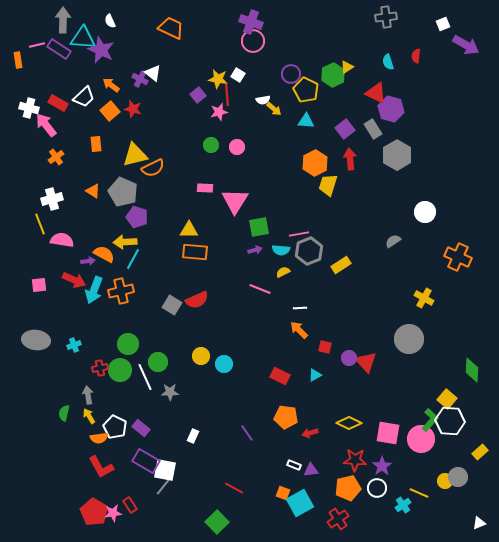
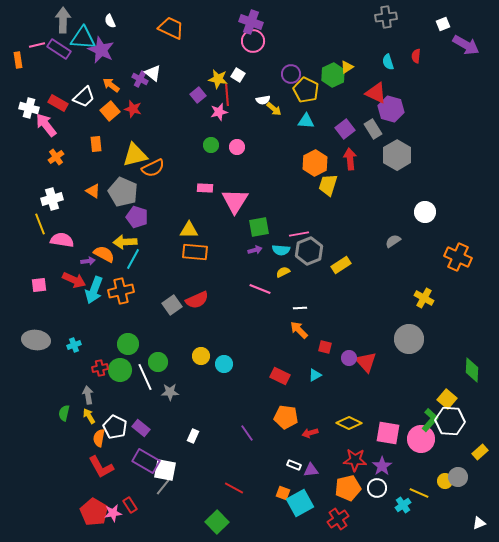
gray square at (172, 305): rotated 24 degrees clockwise
orange semicircle at (99, 438): rotated 108 degrees clockwise
